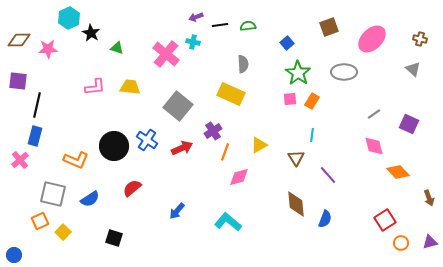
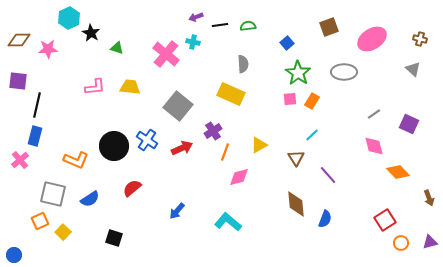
pink ellipse at (372, 39): rotated 12 degrees clockwise
cyan line at (312, 135): rotated 40 degrees clockwise
